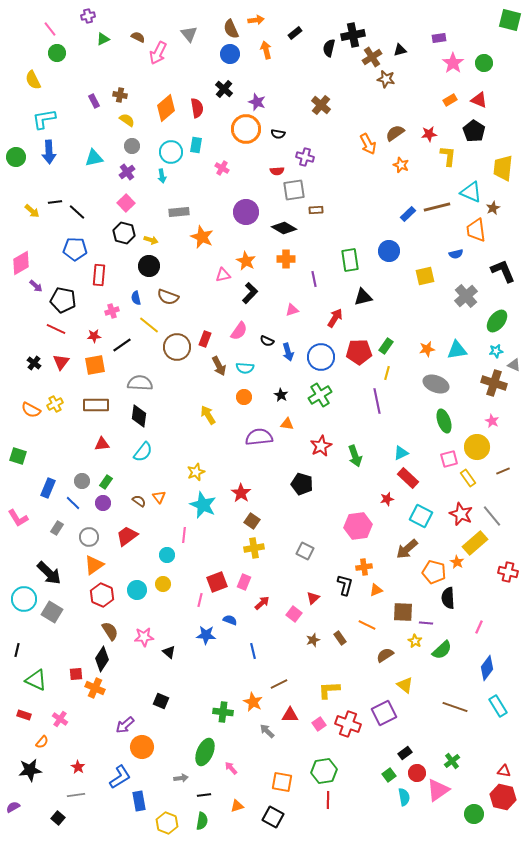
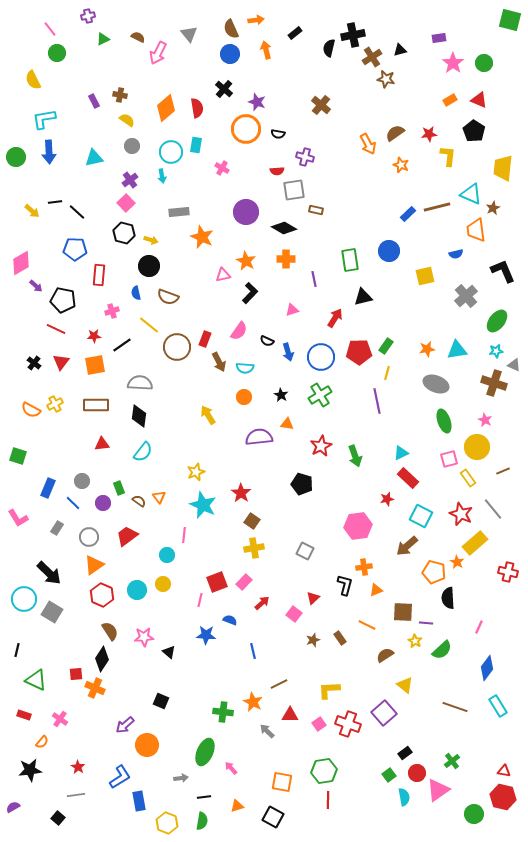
purple cross at (127, 172): moved 3 px right, 8 px down
cyan triangle at (471, 192): moved 2 px down
brown rectangle at (316, 210): rotated 16 degrees clockwise
blue semicircle at (136, 298): moved 5 px up
brown arrow at (219, 366): moved 4 px up
pink star at (492, 421): moved 7 px left, 1 px up
green rectangle at (106, 482): moved 13 px right, 6 px down; rotated 56 degrees counterclockwise
gray line at (492, 516): moved 1 px right, 7 px up
brown arrow at (407, 549): moved 3 px up
pink rectangle at (244, 582): rotated 21 degrees clockwise
purple square at (384, 713): rotated 15 degrees counterclockwise
orange circle at (142, 747): moved 5 px right, 2 px up
black line at (204, 795): moved 2 px down
